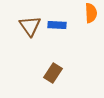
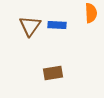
brown triangle: rotated 10 degrees clockwise
brown rectangle: rotated 48 degrees clockwise
